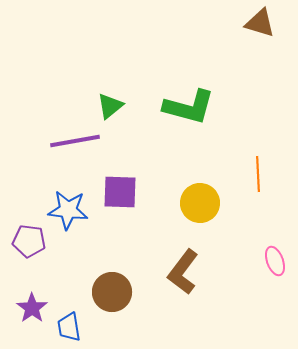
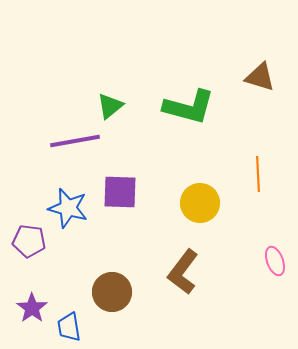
brown triangle: moved 54 px down
blue star: moved 2 px up; rotated 9 degrees clockwise
